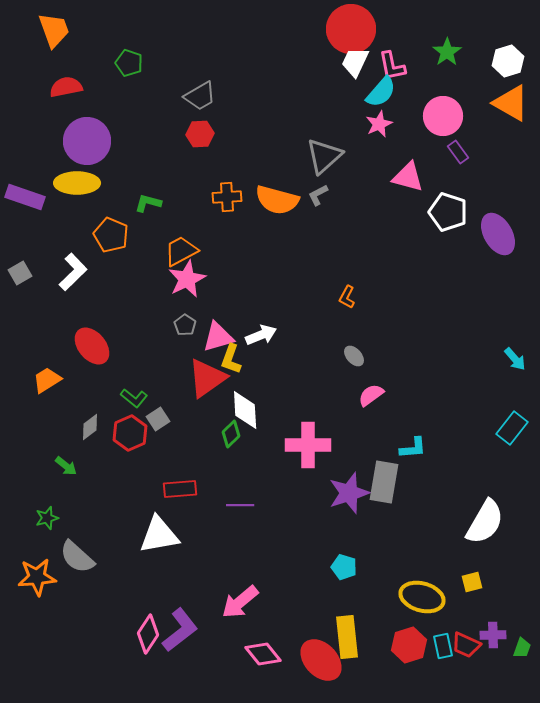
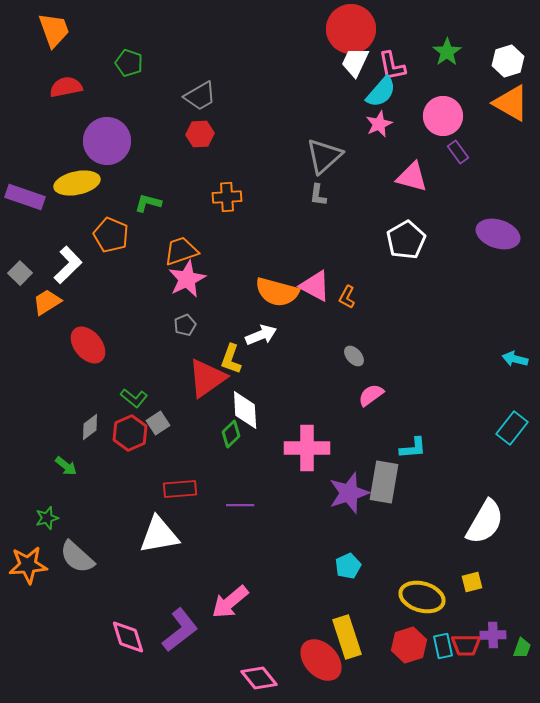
purple circle at (87, 141): moved 20 px right
pink triangle at (408, 177): moved 4 px right
yellow ellipse at (77, 183): rotated 12 degrees counterclockwise
gray L-shape at (318, 195): rotated 55 degrees counterclockwise
orange semicircle at (277, 200): moved 92 px down
white pentagon at (448, 212): moved 42 px left, 28 px down; rotated 24 degrees clockwise
purple ellipse at (498, 234): rotated 42 degrees counterclockwise
orange trapezoid at (181, 251): rotated 9 degrees clockwise
white L-shape at (73, 272): moved 5 px left, 7 px up
gray square at (20, 273): rotated 15 degrees counterclockwise
gray pentagon at (185, 325): rotated 15 degrees clockwise
pink triangle at (218, 337): moved 97 px right, 51 px up; rotated 44 degrees clockwise
red ellipse at (92, 346): moved 4 px left, 1 px up
cyan arrow at (515, 359): rotated 145 degrees clockwise
orange trapezoid at (47, 380): moved 78 px up
gray square at (158, 419): moved 4 px down
pink cross at (308, 445): moved 1 px left, 3 px down
cyan pentagon at (344, 567): moved 4 px right, 1 px up; rotated 30 degrees clockwise
orange star at (37, 577): moved 9 px left, 12 px up
pink arrow at (240, 602): moved 10 px left
pink diamond at (148, 634): moved 20 px left, 3 px down; rotated 51 degrees counterclockwise
yellow rectangle at (347, 637): rotated 12 degrees counterclockwise
red trapezoid at (466, 645): rotated 24 degrees counterclockwise
pink diamond at (263, 654): moved 4 px left, 24 px down
